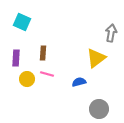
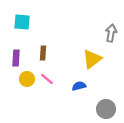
cyan square: rotated 18 degrees counterclockwise
yellow triangle: moved 4 px left, 1 px down
pink line: moved 5 px down; rotated 24 degrees clockwise
blue semicircle: moved 4 px down
gray circle: moved 7 px right
